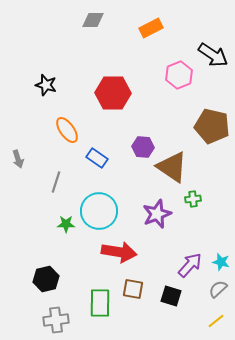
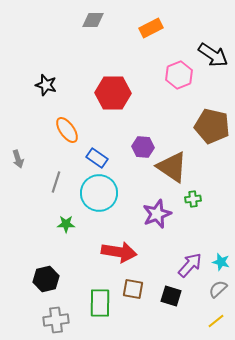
cyan circle: moved 18 px up
